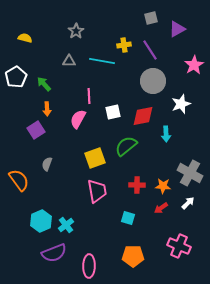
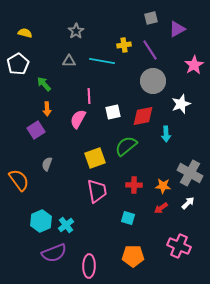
yellow semicircle: moved 5 px up
white pentagon: moved 2 px right, 13 px up
red cross: moved 3 px left
